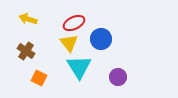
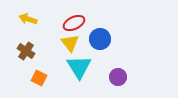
blue circle: moved 1 px left
yellow triangle: moved 1 px right
